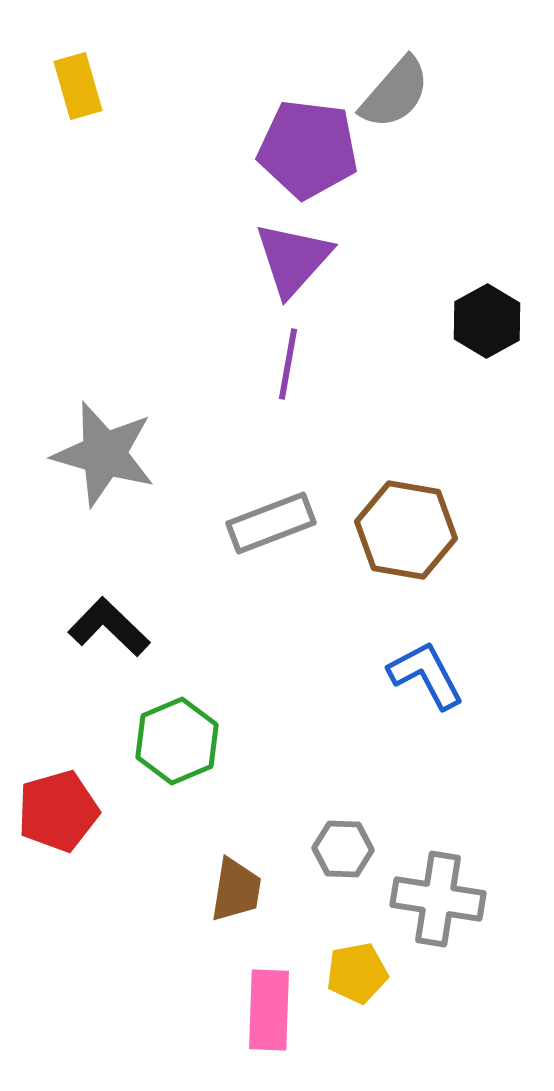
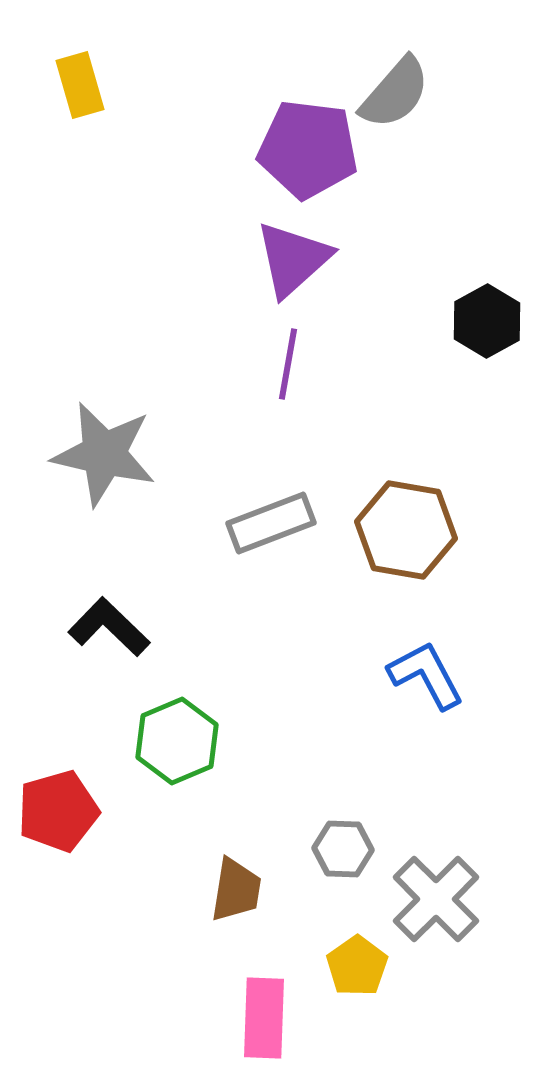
yellow rectangle: moved 2 px right, 1 px up
purple triangle: rotated 6 degrees clockwise
gray star: rotated 3 degrees counterclockwise
gray cross: moved 2 px left; rotated 36 degrees clockwise
yellow pentagon: moved 7 px up; rotated 24 degrees counterclockwise
pink rectangle: moved 5 px left, 8 px down
